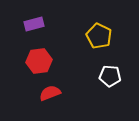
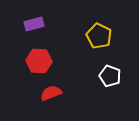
red hexagon: rotated 10 degrees clockwise
white pentagon: rotated 15 degrees clockwise
red semicircle: moved 1 px right
